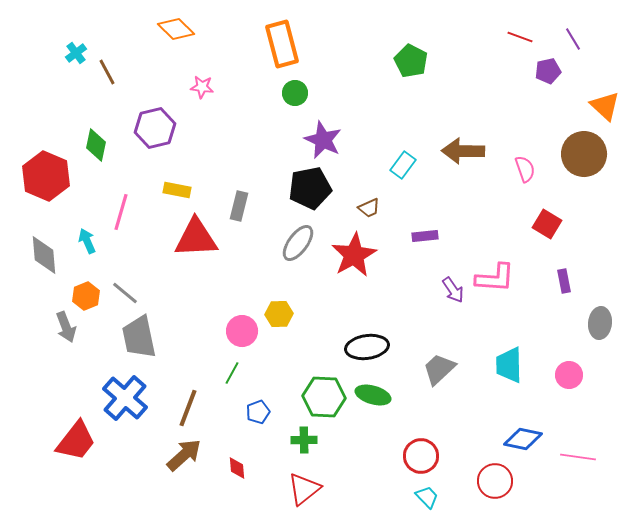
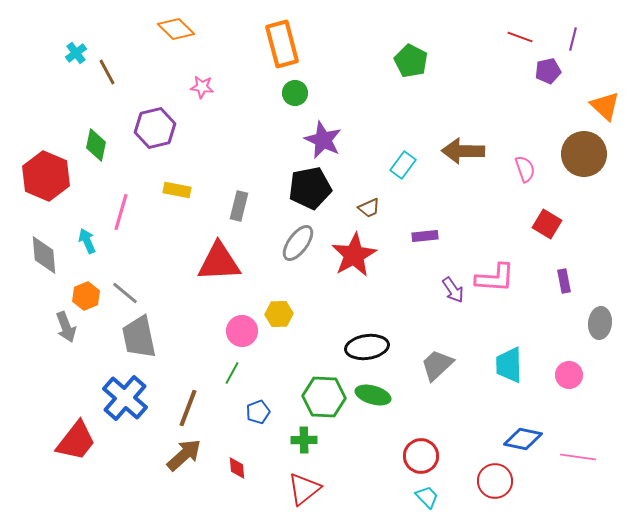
purple line at (573, 39): rotated 45 degrees clockwise
red triangle at (196, 238): moved 23 px right, 24 px down
gray trapezoid at (439, 369): moved 2 px left, 4 px up
